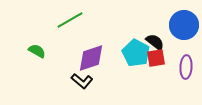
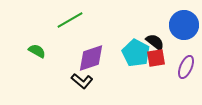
purple ellipse: rotated 20 degrees clockwise
